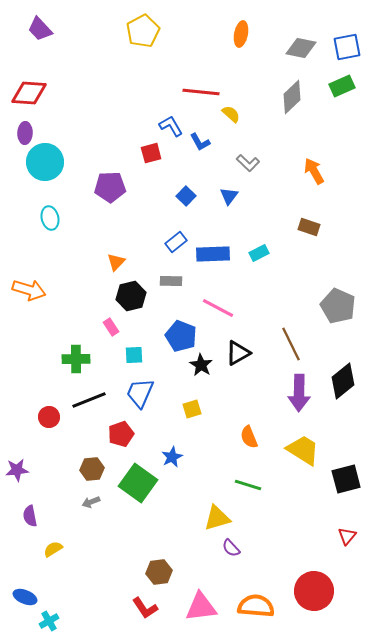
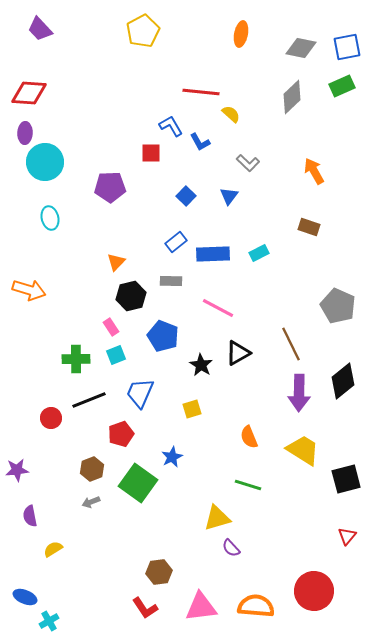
red square at (151, 153): rotated 15 degrees clockwise
blue pentagon at (181, 336): moved 18 px left
cyan square at (134, 355): moved 18 px left; rotated 18 degrees counterclockwise
red circle at (49, 417): moved 2 px right, 1 px down
brown hexagon at (92, 469): rotated 15 degrees counterclockwise
